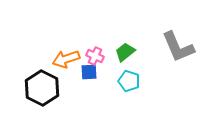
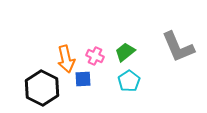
orange arrow: rotated 84 degrees counterclockwise
blue square: moved 6 px left, 7 px down
cyan pentagon: rotated 20 degrees clockwise
